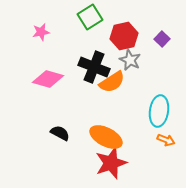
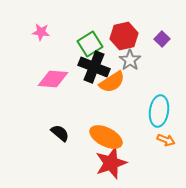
green square: moved 27 px down
pink star: rotated 18 degrees clockwise
gray star: rotated 10 degrees clockwise
pink diamond: moved 5 px right; rotated 12 degrees counterclockwise
black semicircle: rotated 12 degrees clockwise
